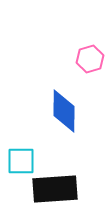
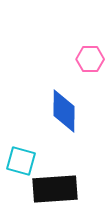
pink hexagon: rotated 16 degrees clockwise
cyan square: rotated 16 degrees clockwise
